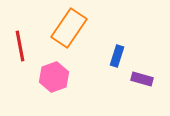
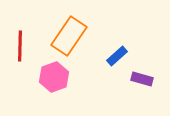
orange rectangle: moved 8 px down
red line: rotated 12 degrees clockwise
blue rectangle: rotated 30 degrees clockwise
